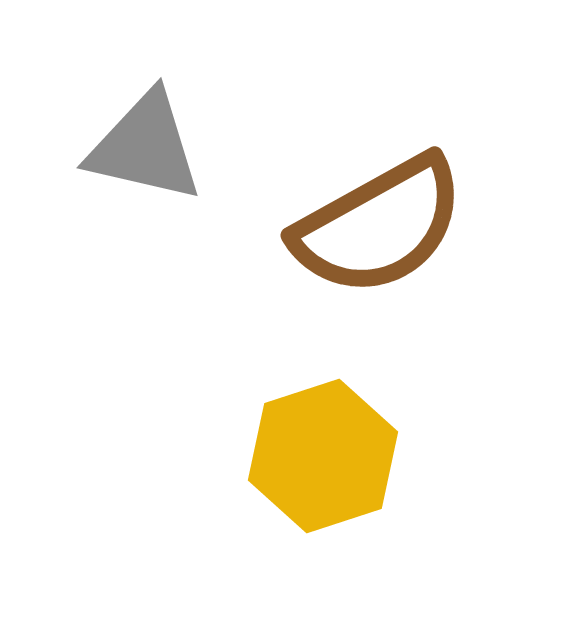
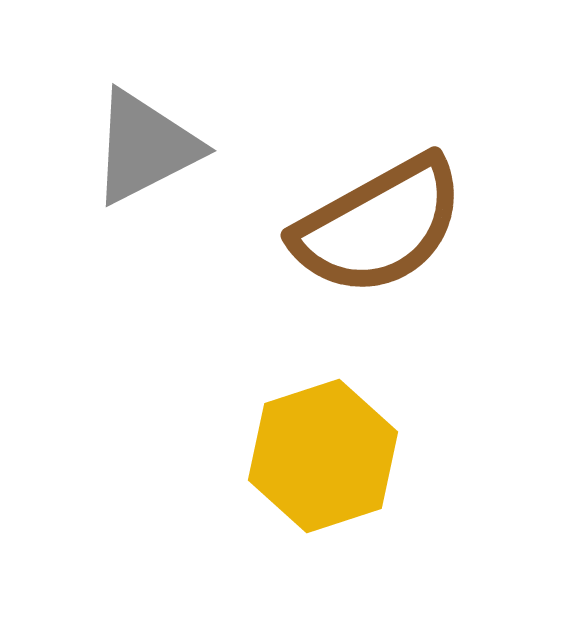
gray triangle: rotated 40 degrees counterclockwise
